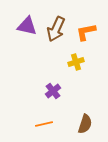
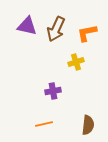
orange L-shape: moved 1 px right, 1 px down
purple cross: rotated 28 degrees clockwise
brown semicircle: moved 3 px right, 1 px down; rotated 12 degrees counterclockwise
